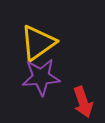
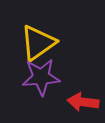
red arrow: rotated 116 degrees clockwise
